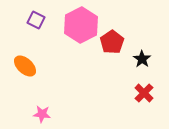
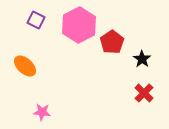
pink hexagon: moved 2 px left
pink star: moved 2 px up
